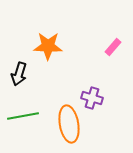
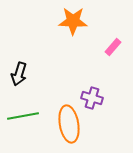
orange star: moved 25 px right, 25 px up
